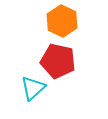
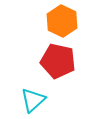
cyan triangle: moved 12 px down
